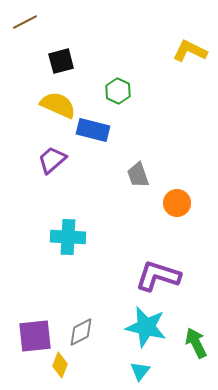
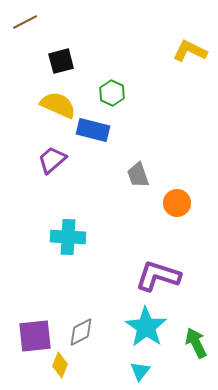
green hexagon: moved 6 px left, 2 px down
cyan star: rotated 21 degrees clockwise
